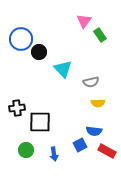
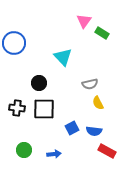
green rectangle: moved 2 px right, 2 px up; rotated 24 degrees counterclockwise
blue circle: moved 7 px left, 4 px down
black circle: moved 31 px down
cyan triangle: moved 12 px up
gray semicircle: moved 1 px left, 2 px down
yellow semicircle: rotated 64 degrees clockwise
black cross: rotated 14 degrees clockwise
black square: moved 4 px right, 13 px up
blue square: moved 8 px left, 17 px up
green circle: moved 2 px left
blue arrow: rotated 88 degrees counterclockwise
